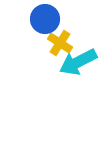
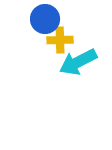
yellow cross: moved 3 px up; rotated 35 degrees counterclockwise
